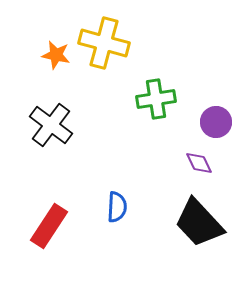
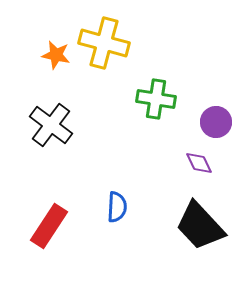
green cross: rotated 18 degrees clockwise
black trapezoid: moved 1 px right, 3 px down
